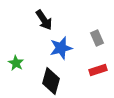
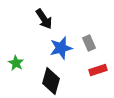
black arrow: moved 1 px up
gray rectangle: moved 8 px left, 5 px down
